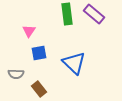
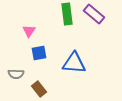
blue triangle: rotated 40 degrees counterclockwise
